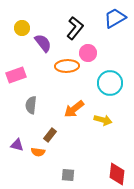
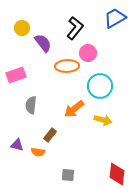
cyan circle: moved 10 px left, 3 px down
